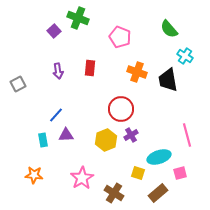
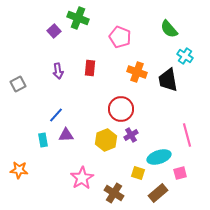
orange star: moved 15 px left, 5 px up
